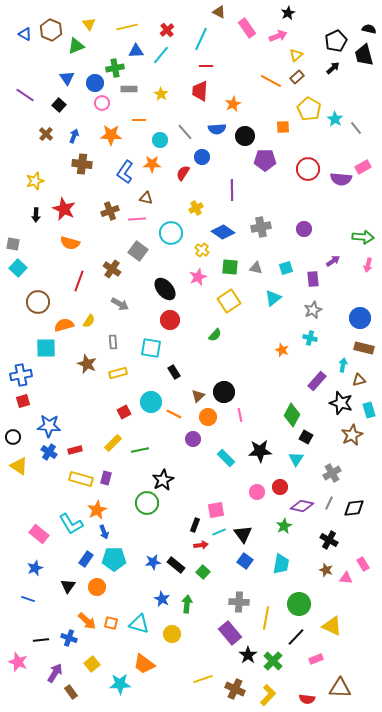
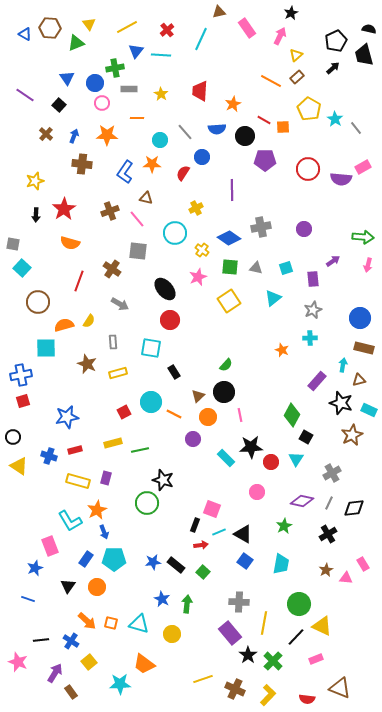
brown triangle at (219, 12): rotated 40 degrees counterclockwise
black star at (288, 13): moved 3 px right
yellow line at (127, 27): rotated 15 degrees counterclockwise
brown hexagon at (51, 30): moved 1 px left, 2 px up; rotated 20 degrees counterclockwise
pink arrow at (278, 36): moved 2 px right; rotated 42 degrees counterclockwise
green triangle at (76, 46): moved 3 px up
blue triangle at (136, 51): rotated 49 degrees counterclockwise
cyan line at (161, 55): rotated 54 degrees clockwise
red line at (206, 66): moved 58 px right, 54 px down; rotated 32 degrees clockwise
orange line at (139, 120): moved 2 px left, 2 px up
orange star at (111, 135): moved 4 px left
red star at (64, 209): rotated 15 degrees clockwise
pink line at (137, 219): rotated 54 degrees clockwise
blue diamond at (223, 232): moved 6 px right, 6 px down
cyan circle at (171, 233): moved 4 px right
gray square at (138, 251): rotated 30 degrees counterclockwise
cyan square at (18, 268): moved 4 px right
green semicircle at (215, 335): moved 11 px right, 30 px down
cyan cross at (310, 338): rotated 16 degrees counterclockwise
cyan rectangle at (369, 410): rotated 49 degrees counterclockwise
blue star at (49, 426): moved 18 px right, 9 px up; rotated 15 degrees counterclockwise
yellow rectangle at (113, 443): rotated 30 degrees clockwise
black star at (260, 451): moved 9 px left, 4 px up
blue cross at (49, 452): moved 4 px down; rotated 14 degrees counterclockwise
yellow rectangle at (81, 479): moved 3 px left, 2 px down
black star at (163, 480): rotated 25 degrees counterclockwise
red circle at (280, 487): moved 9 px left, 25 px up
purple diamond at (302, 506): moved 5 px up
pink square at (216, 510): moved 4 px left, 1 px up; rotated 30 degrees clockwise
cyan L-shape at (71, 524): moved 1 px left, 3 px up
pink rectangle at (39, 534): moved 11 px right, 12 px down; rotated 30 degrees clockwise
black triangle at (243, 534): rotated 24 degrees counterclockwise
black cross at (329, 540): moved 1 px left, 6 px up; rotated 30 degrees clockwise
brown star at (326, 570): rotated 24 degrees clockwise
yellow line at (266, 618): moved 2 px left, 5 px down
yellow triangle at (332, 626): moved 10 px left
blue cross at (69, 638): moved 2 px right, 3 px down; rotated 14 degrees clockwise
yellow square at (92, 664): moved 3 px left, 2 px up
brown triangle at (340, 688): rotated 20 degrees clockwise
